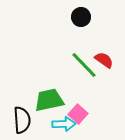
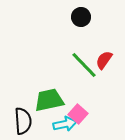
red semicircle: rotated 90 degrees counterclockwise
black semicircle: moved 1 px right, 1 px down
cyan arrow: moved 1 px right; rotated 10 degrees counterclockwise
